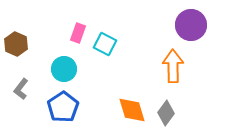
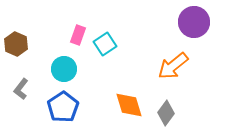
purple circle: moved 3 px right, 3 px up
pink rectangle: moved 2 px down
cyan square: rotated 30 degrees clockwise
orange arrow: rotated 128 degrees counterclockwise
orange diamond: moved 3 px left, 5 px up
